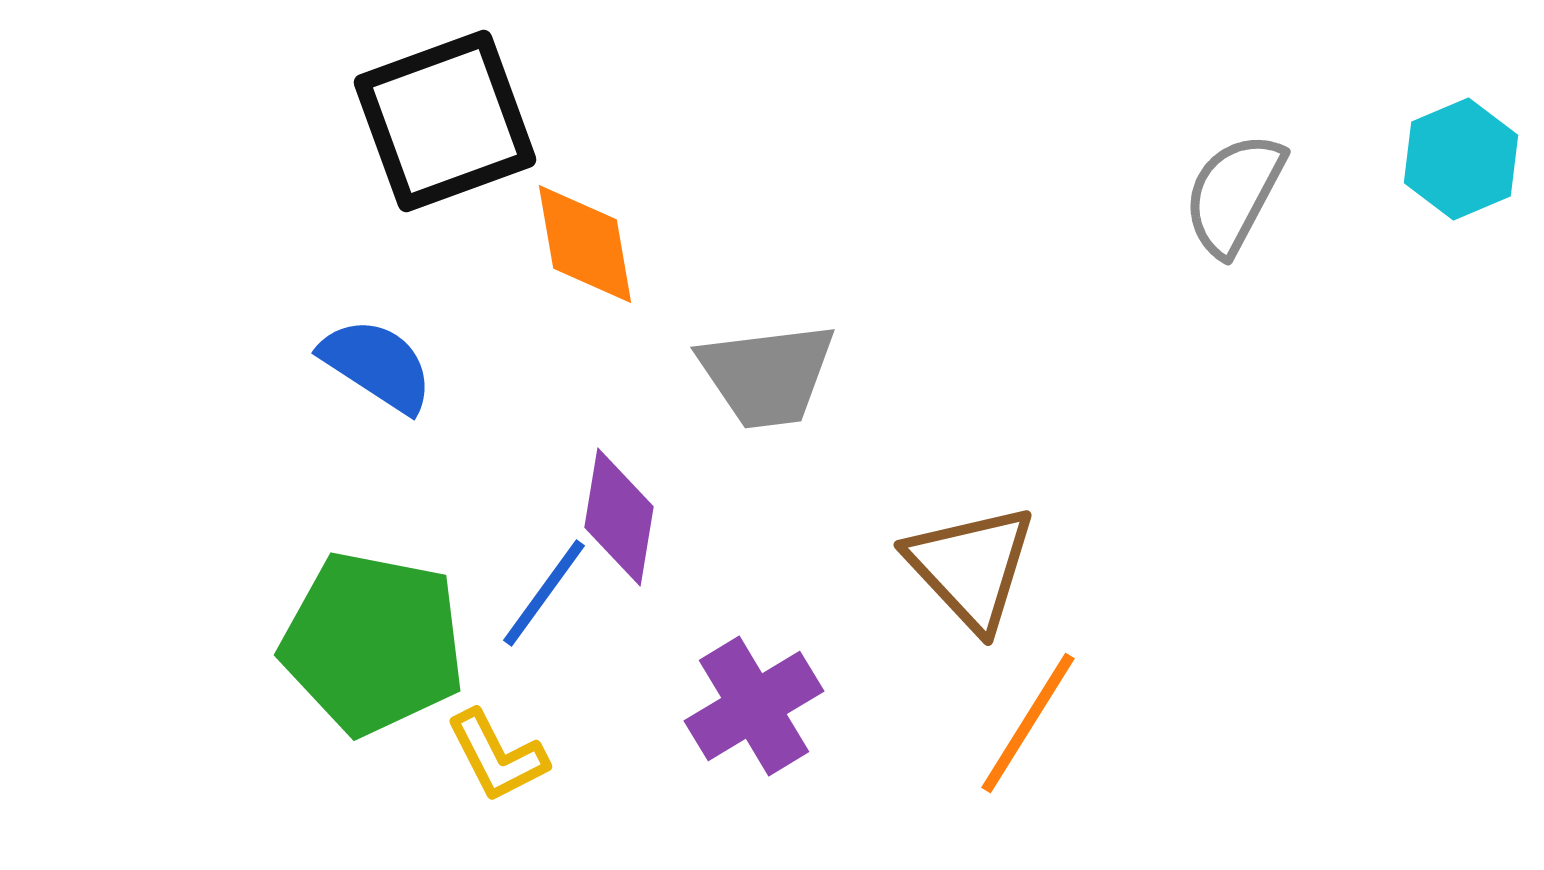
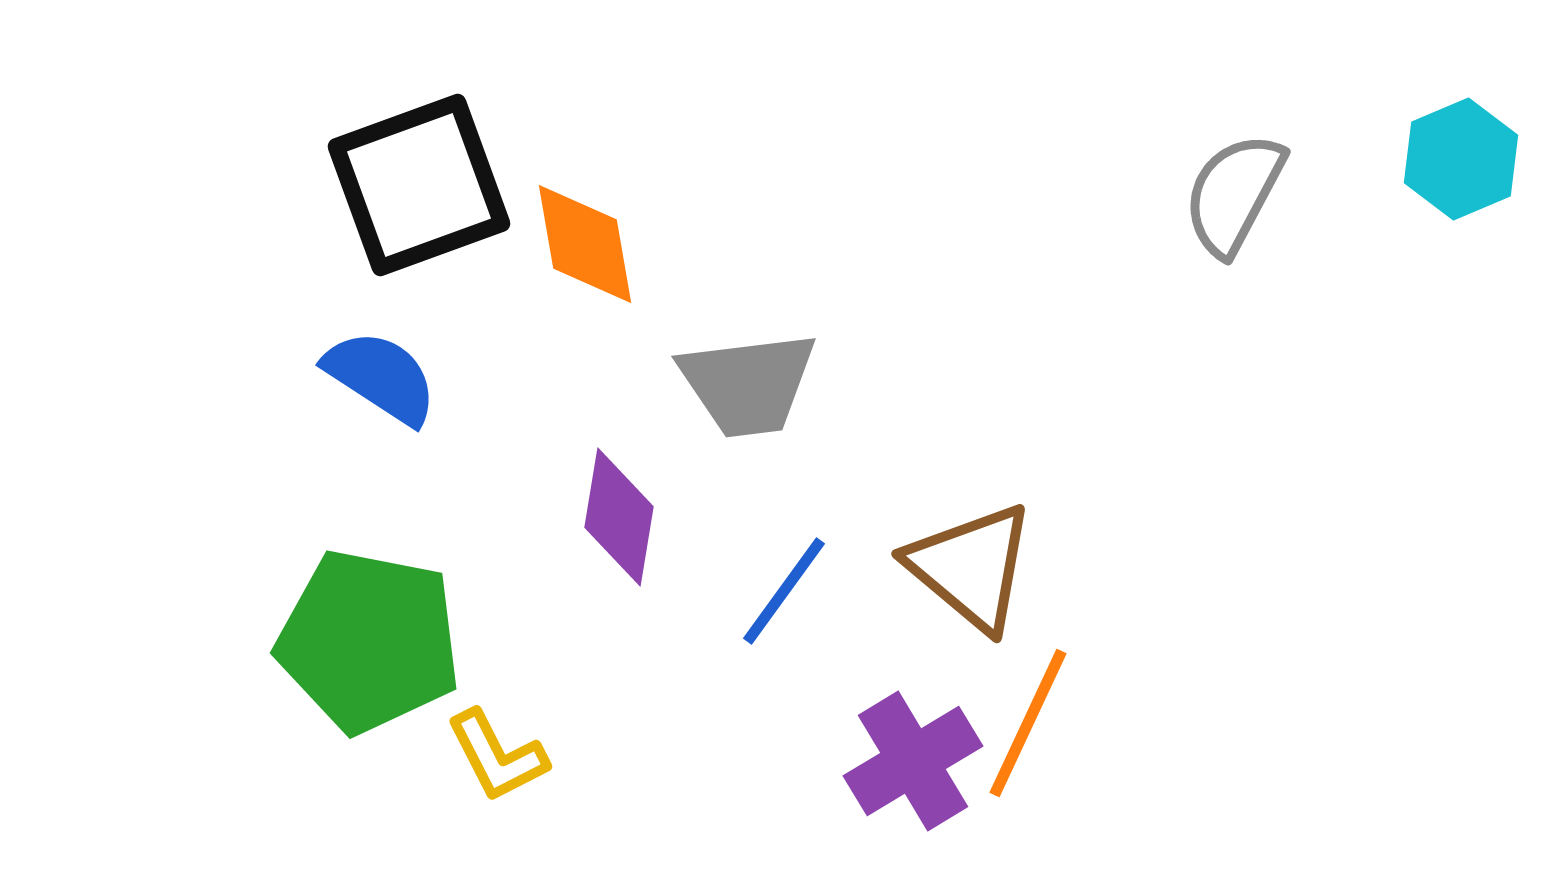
black square: moved 26 px left, 64 px down
blue semicircle: moved 4 px right, 12 px down
gray trapezoid: moved 19 px left, 9 px down
brown triangle: rotated 7 degrees counterclockwise
blue line: moved 240 px right, 2 px up
green pentagon: moved 4 px left, 2 px up
purple cross: moved 159 px right, 55 px down
orange line: rotated 7 degrees counterclockwise
